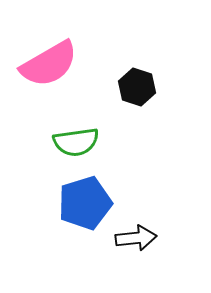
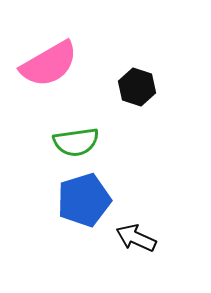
blue pentagon: moved 1 px left, 3 px up
black arrow: rotated 150 degrees counterclockwise
